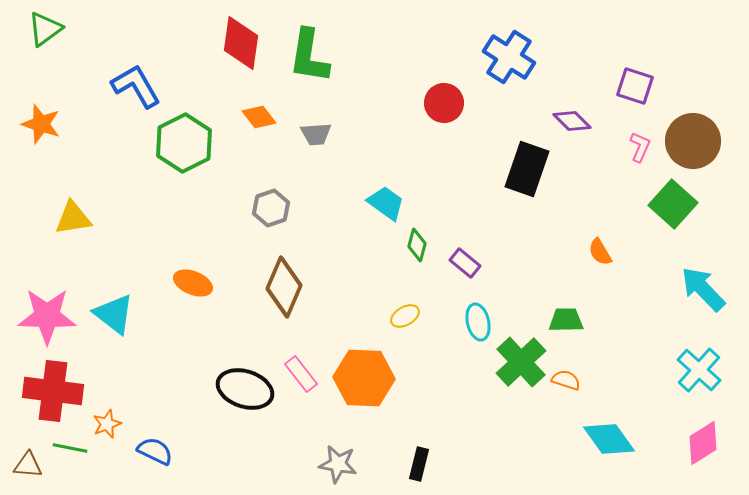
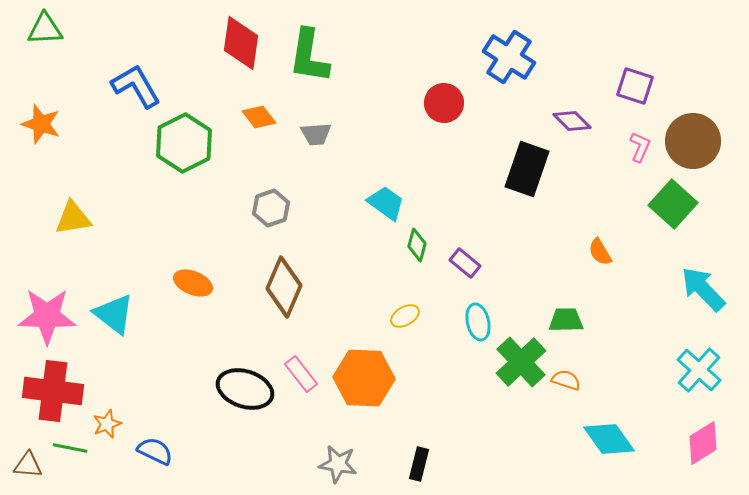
green triangle at (45, 29): rotated 33 degrees clockwise
